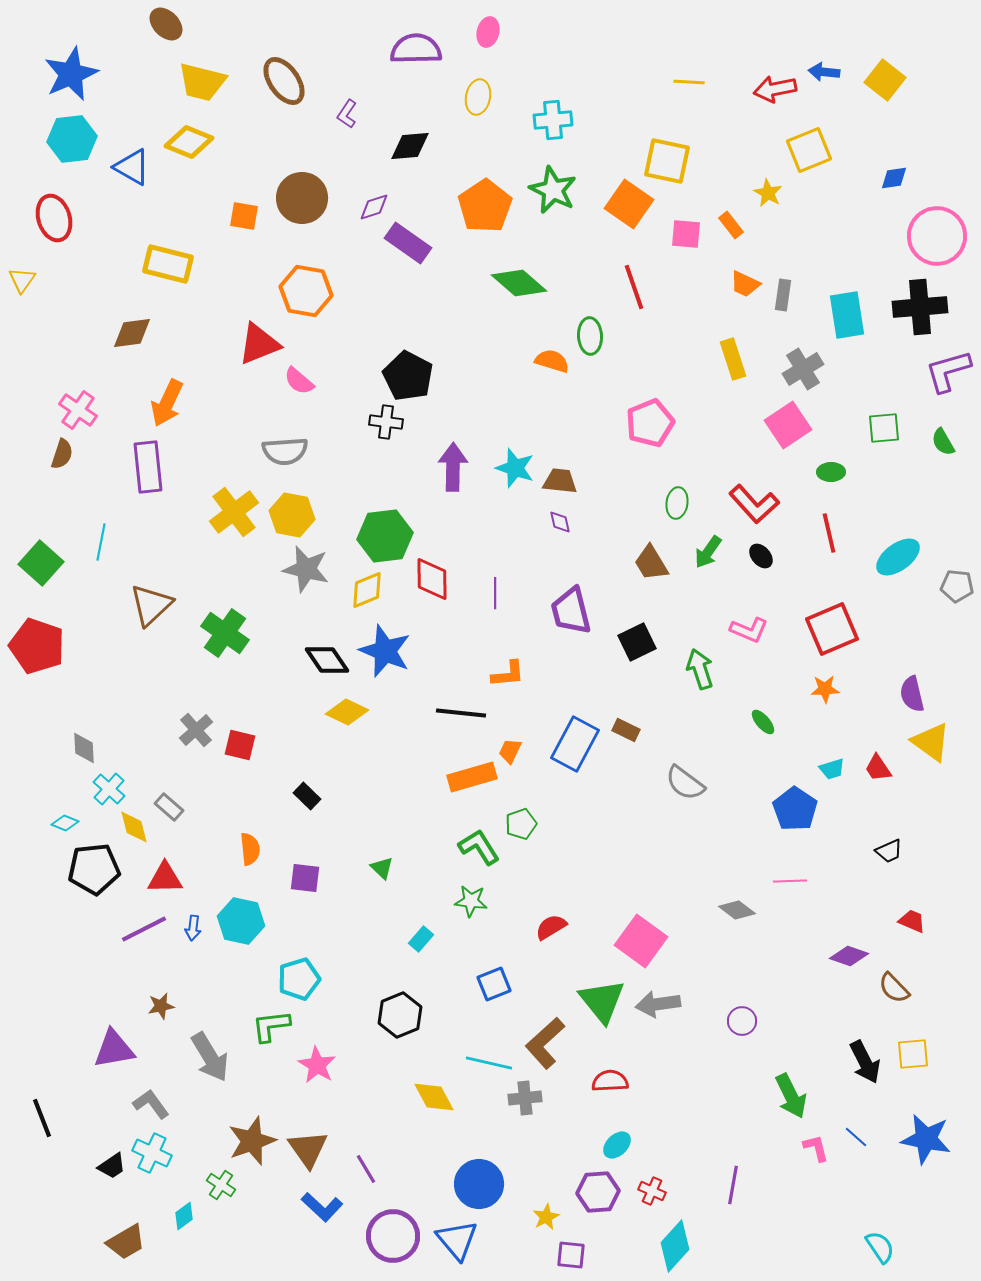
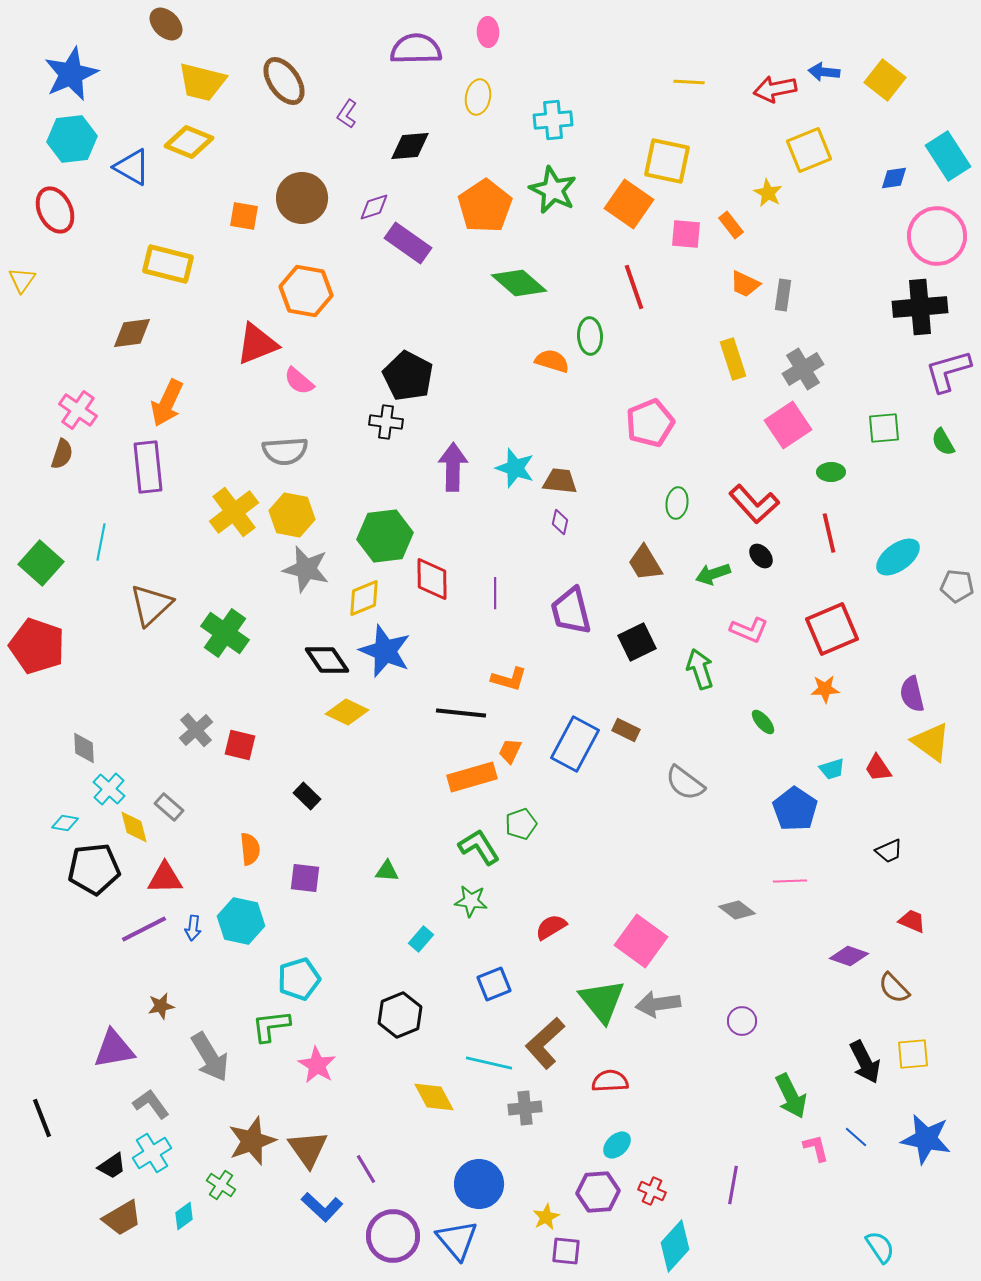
pink ellipse at (488, 32): rotated 16 degrees counterclockwise
red ellipse at (54, 218): moved 1 px right, 8 px up; rotated 9 degrees counterclockwise
cyan rectangle at (847, 315): moved 101 px right, 159 px up; rotated 24 degrees counterclockwise
red triangle at (259, 344): moved 2 px left
purple diamond at (560, 522): rotated 25 degrees clockwise
green arrow at (708, 552): moved 5 px right, 22 px down; rotated 36 degrees clockwise
brown trapezoid at (651, 563): moved 6 px left
yellow diamond at (367, 590): moved 3 px left, 8 px down
orange L-shape at (508, 674): moved 1 px right, 5 px down; rotated 21 degrees clockwise
cyan diamond at (65, 823): rotated 12 degrees counterclockwise
green triangle at (382, 868): moved 5 px right, 3 px down; rotated 40 degrees counterclockwise
gray cross at (525, 1098): moved 10 px down
cyan cross at (152, 1153): rotated 33 degrees clockwise
brown trapezoid at (126, 1242): moved 4 px left, 24 px up
purple square at (571, 1255): moved 5 px left, 4 px up
